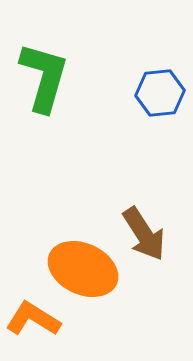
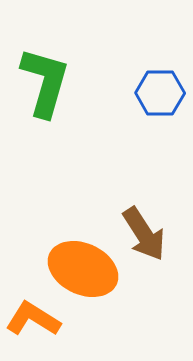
green L-shape: moved 1 px right, 5 px down
blue hexagon: rotated 6 degrees clockwise
